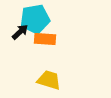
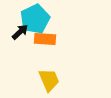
cyan pentagon: rotated 16 degrees counterclockwise
yellow trapezoid: rotated 50 degrees clockwise
